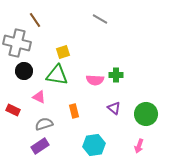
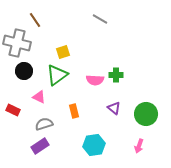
green triangle: rotated 45 degrees counterclockwise
